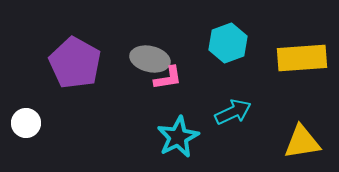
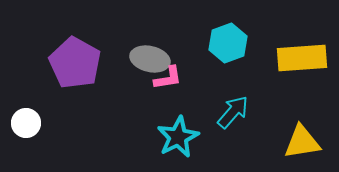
cyan arrow: rotated 24 degrees counterclockwise
